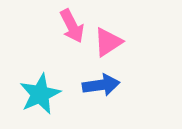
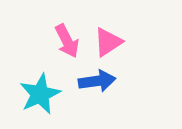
pink arrow: moved 5 px left, 15 px down
blue arrow: moved 4 px left, 4 px up
